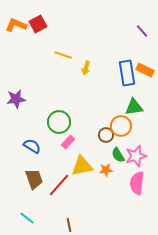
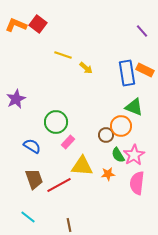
red square: rotated 24 degrees counterclockwise
yellow arrow: rotated 64 degrees counterclockwise
purple star: rotated 18 degrees counterclockwise
green triangle: rotated 30 degrees clockwise
green circle: moved 3 px left
pink star: moved 2 px left, 1 px up; rotated 15 degrees counterclockwise
yellow triangle: rotated 15 degrees clockwise
orange star: moved 2 px right, 4 px down
red line: rotated 20 degrees clockwise
cyan line: moved 1 px right, 1 px up
